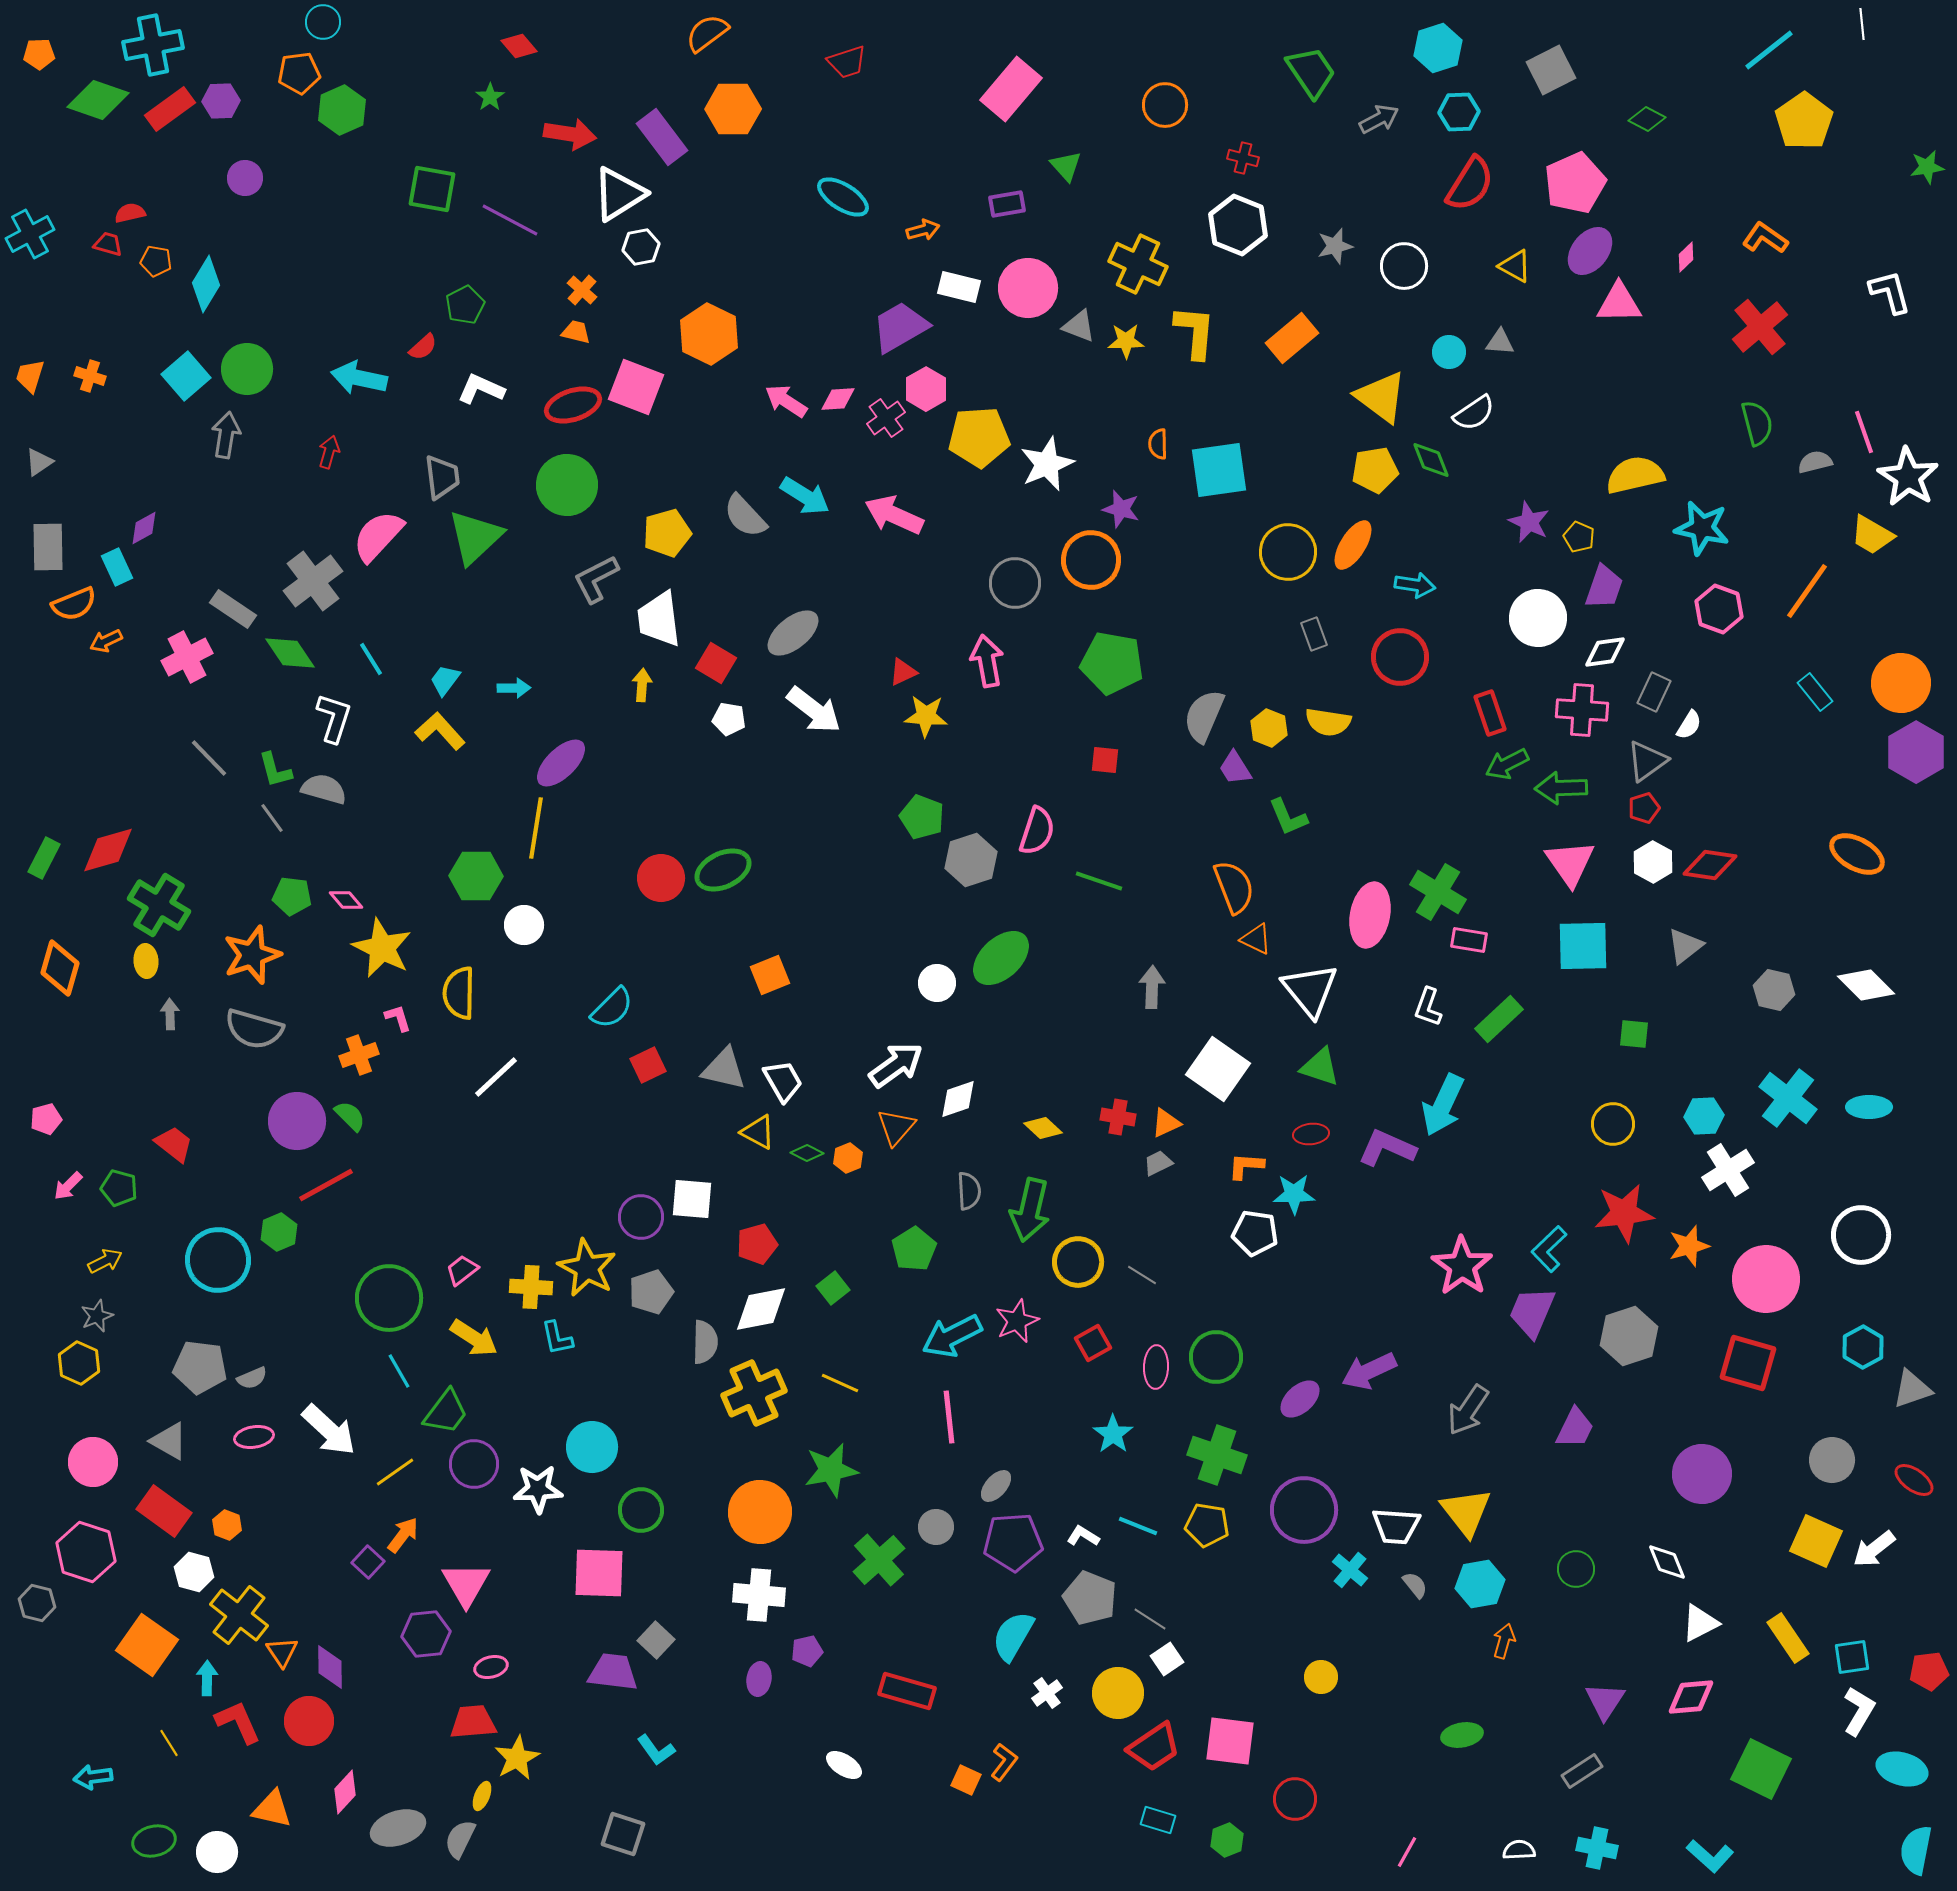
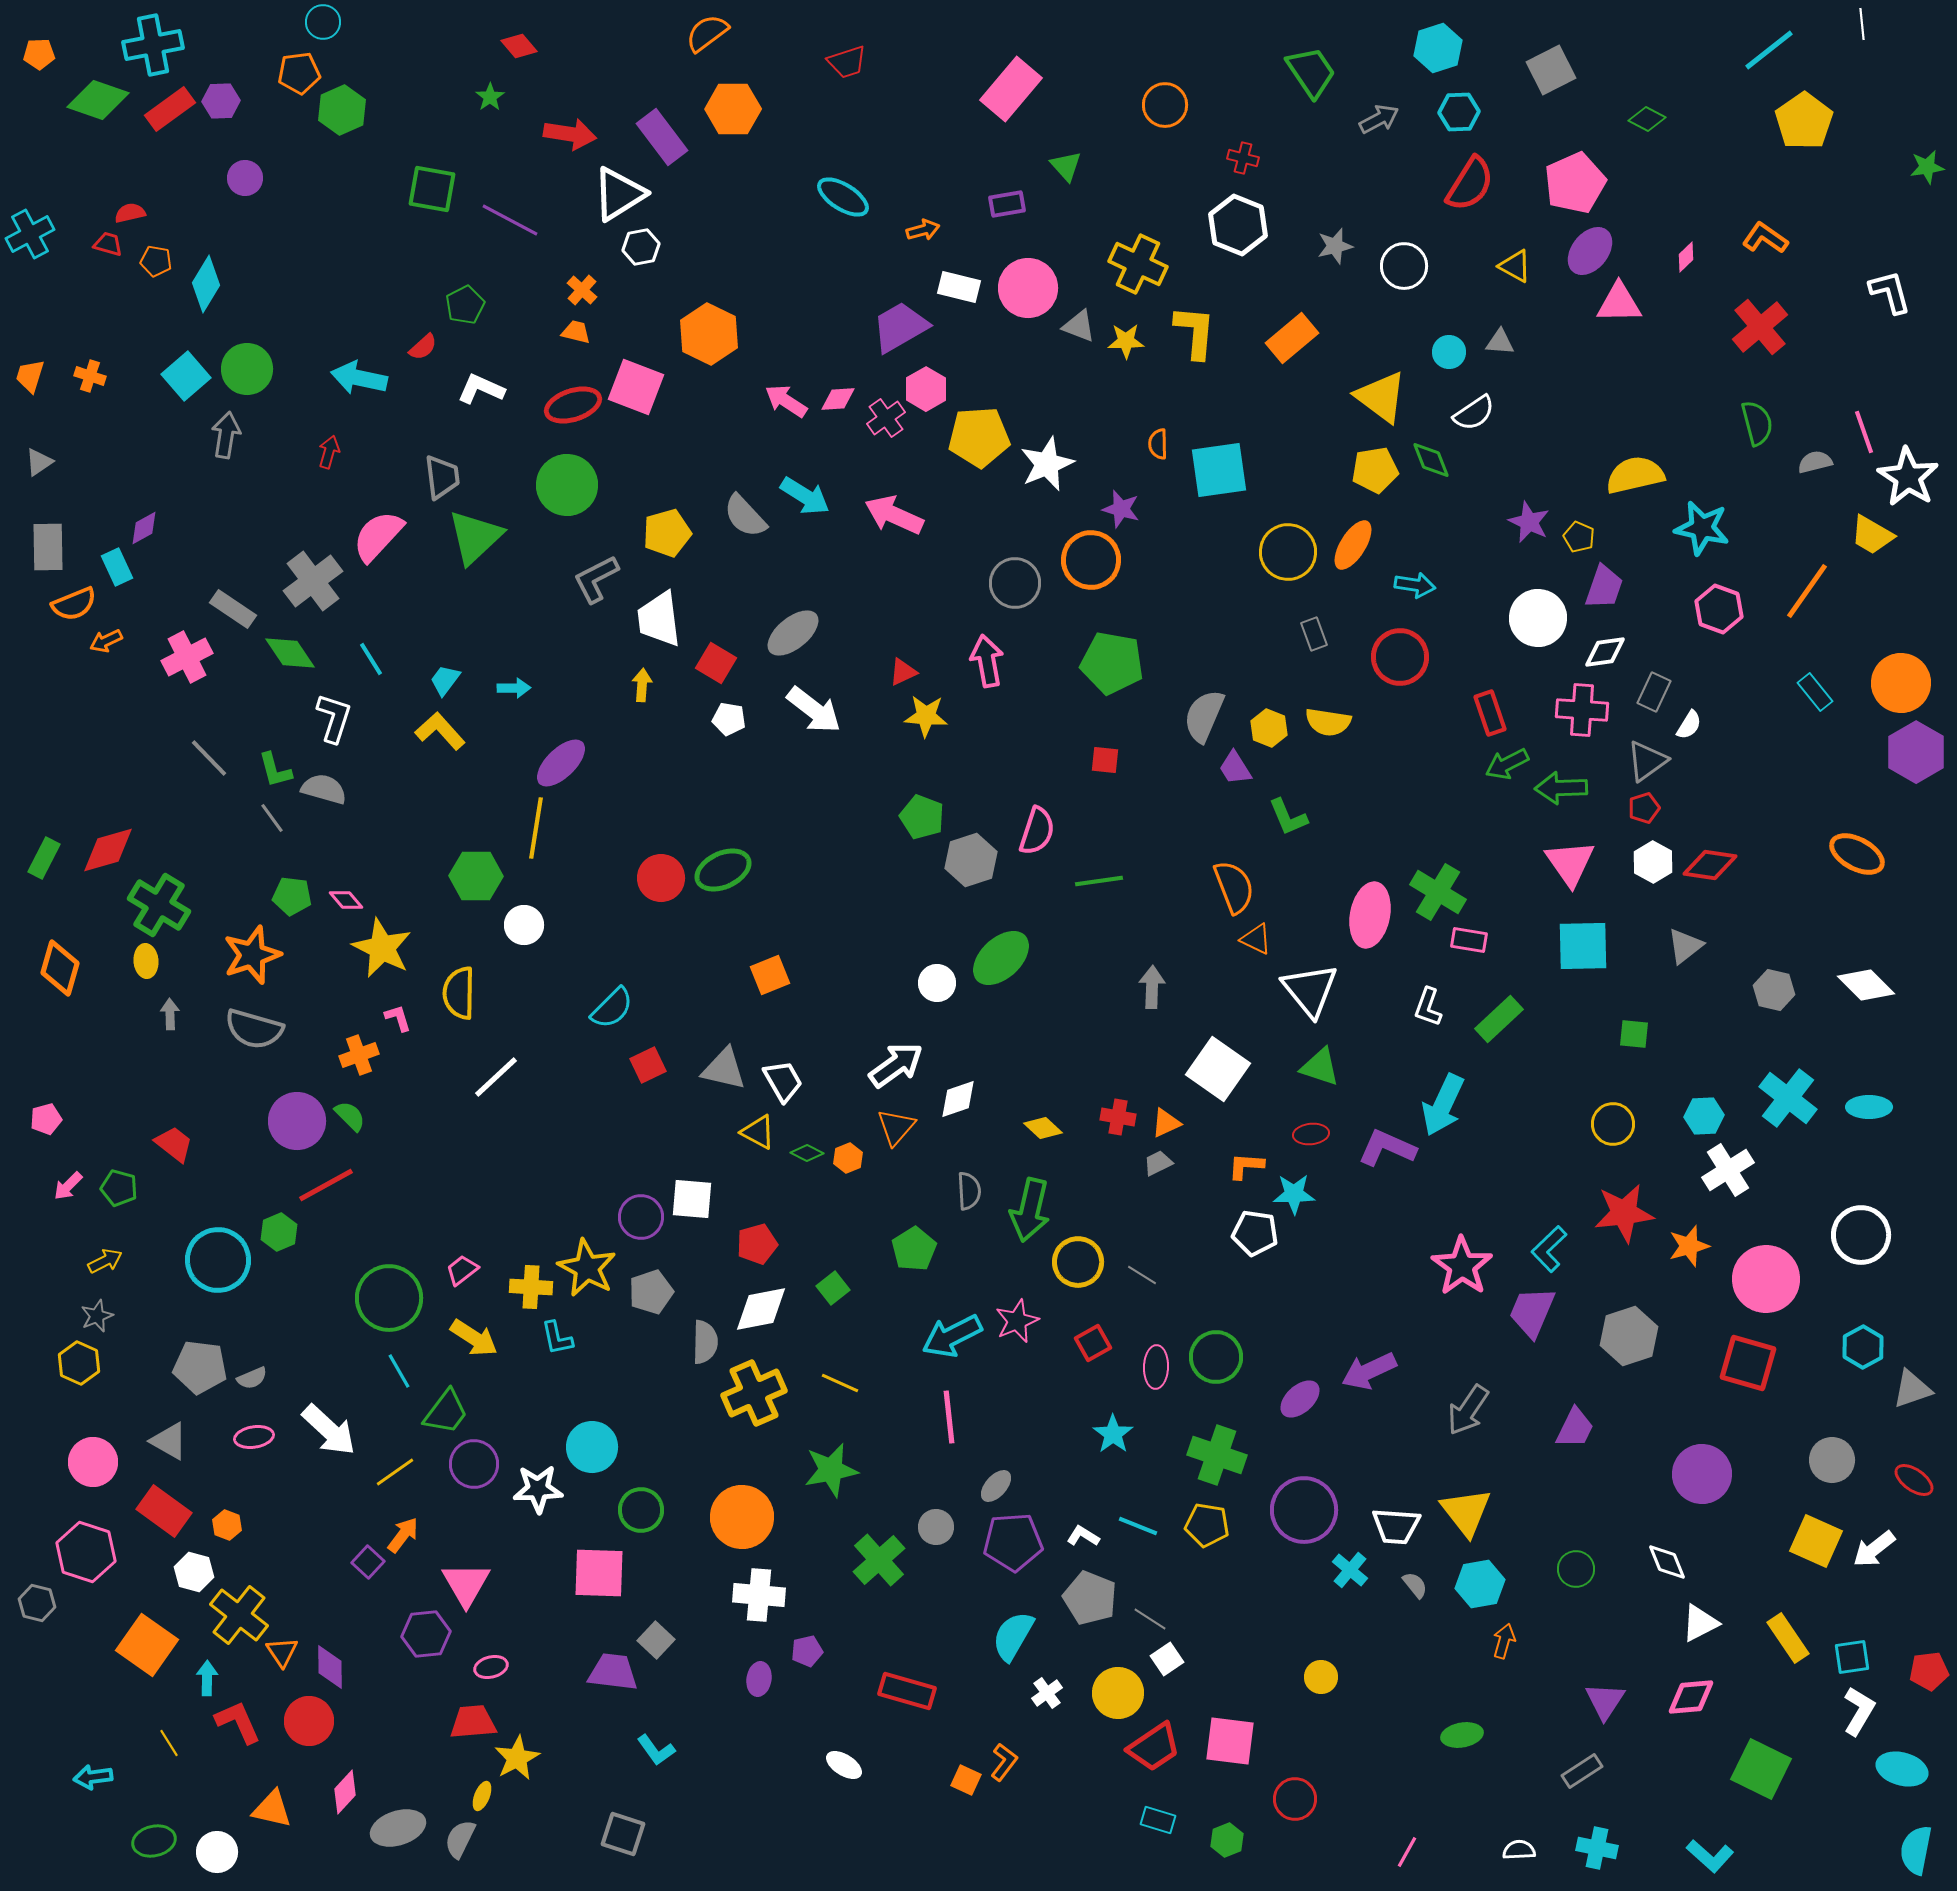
green line at (1099, 881): rotated 27 degrees counterclockwise
orange circle at (760, 1512): moved 18 px left, 5 px down
